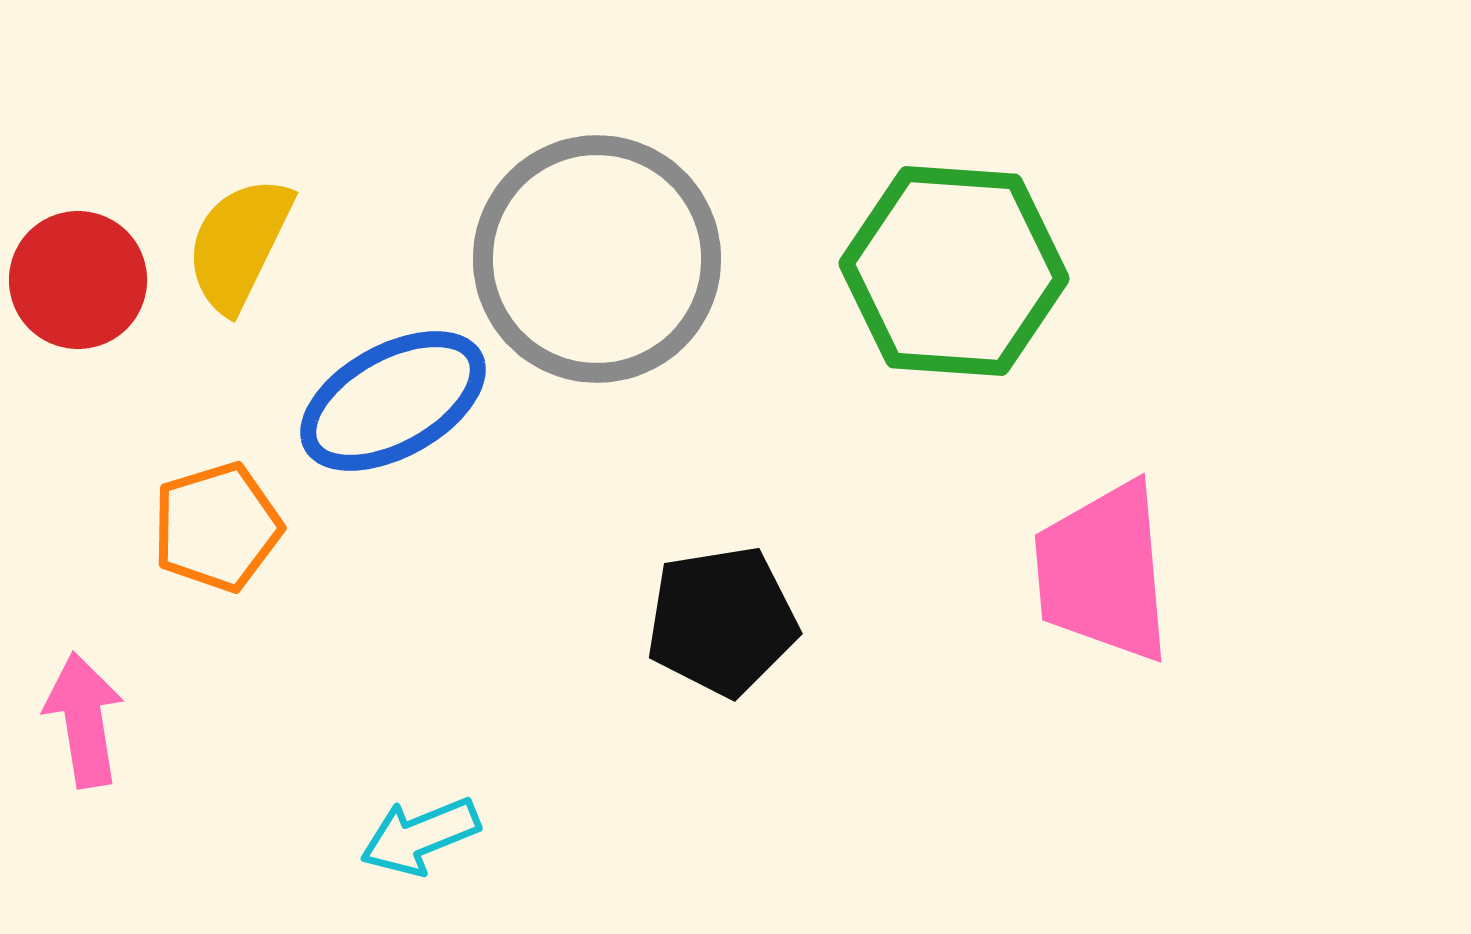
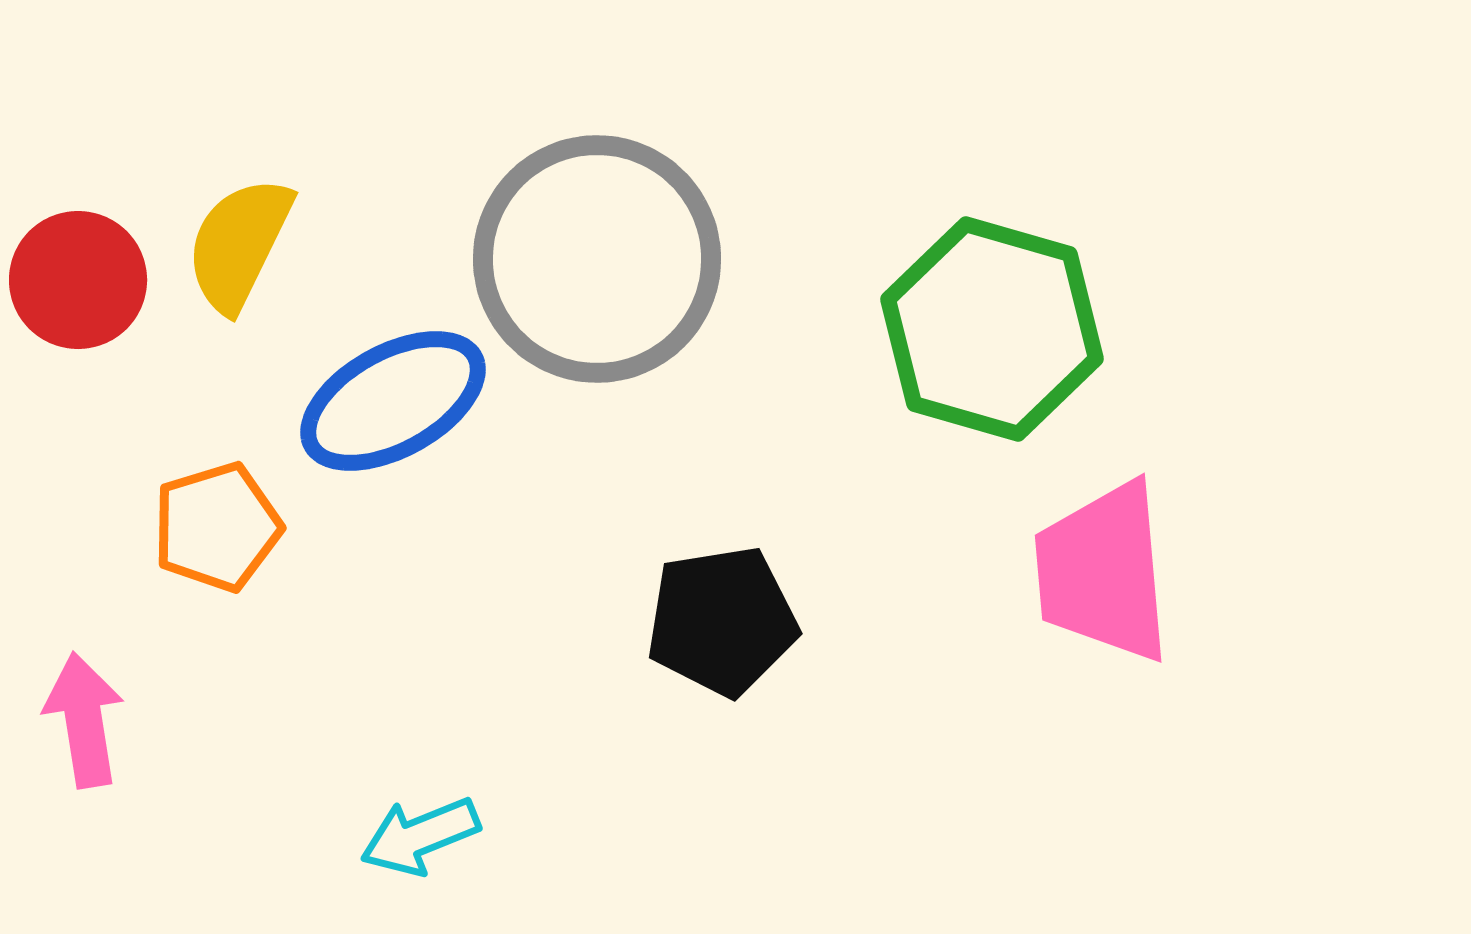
green hexagon: moved 38 px right, 58 px down; rotated 12 degrees clockwise
